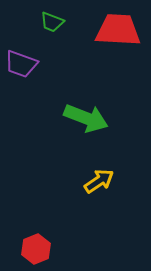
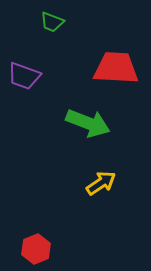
red trapezoid: moved 2 px left, 38 px down
purple trapezoid: moved 3 px right, 12 px down
green arrow: moved 2 px right, 5 px down
yellow arrow: moved 2 px right, 2 px down
